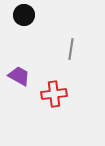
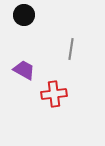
purple trapezoid: moved 5 px right, 6 px up
